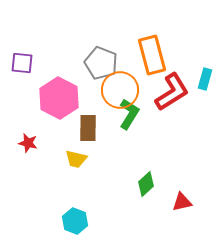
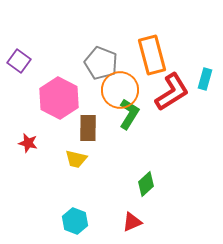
purple square: moved 3 px left, 2 px up; rotated 30 degrees clockwise
red triangle: moved 50 px left, 20 px down; rotated 10 degrees counterclockwise
